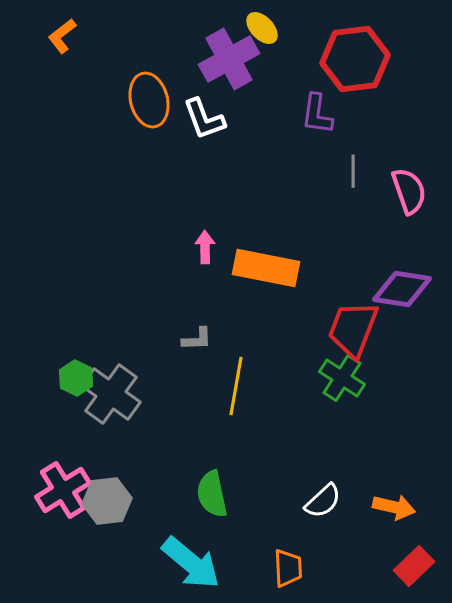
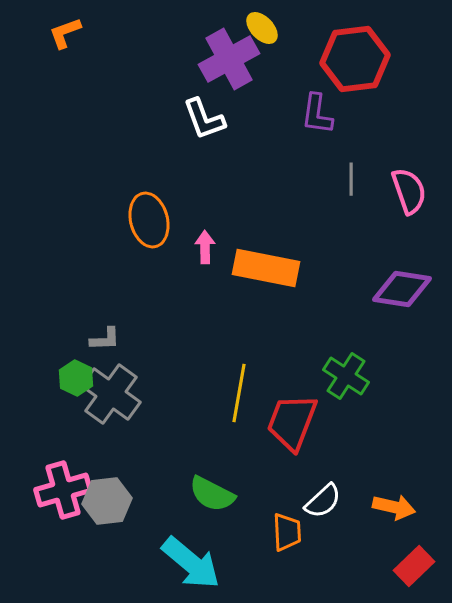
orange L-shape: moved 3 px right, 3 px up; rotated 18 degrees clockwise
orange ellipse: moved 120 px down
gray line: moved 2 px left, 8 px down
red trapezoid: moved 61 px left, 93 px down
gray L-shape: moved 92 px left
green cross: moved 4 px right, 2 px up
yellow line: moved 3 px right, 7 px down
pink cross: rotated 16 degrees clockwise
green semicircle: rotated 51 degrees counterclockwise
orange trapezoid: moved 1 px left, 36 px up
